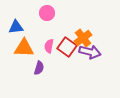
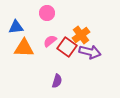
orange cross: moved 2 px left, 3 px up
pink semicircle: moved 1 px right, 5 px up; rotated 40 degrees clockwise
purple semicircle: moved 18 px right, 13 px down
